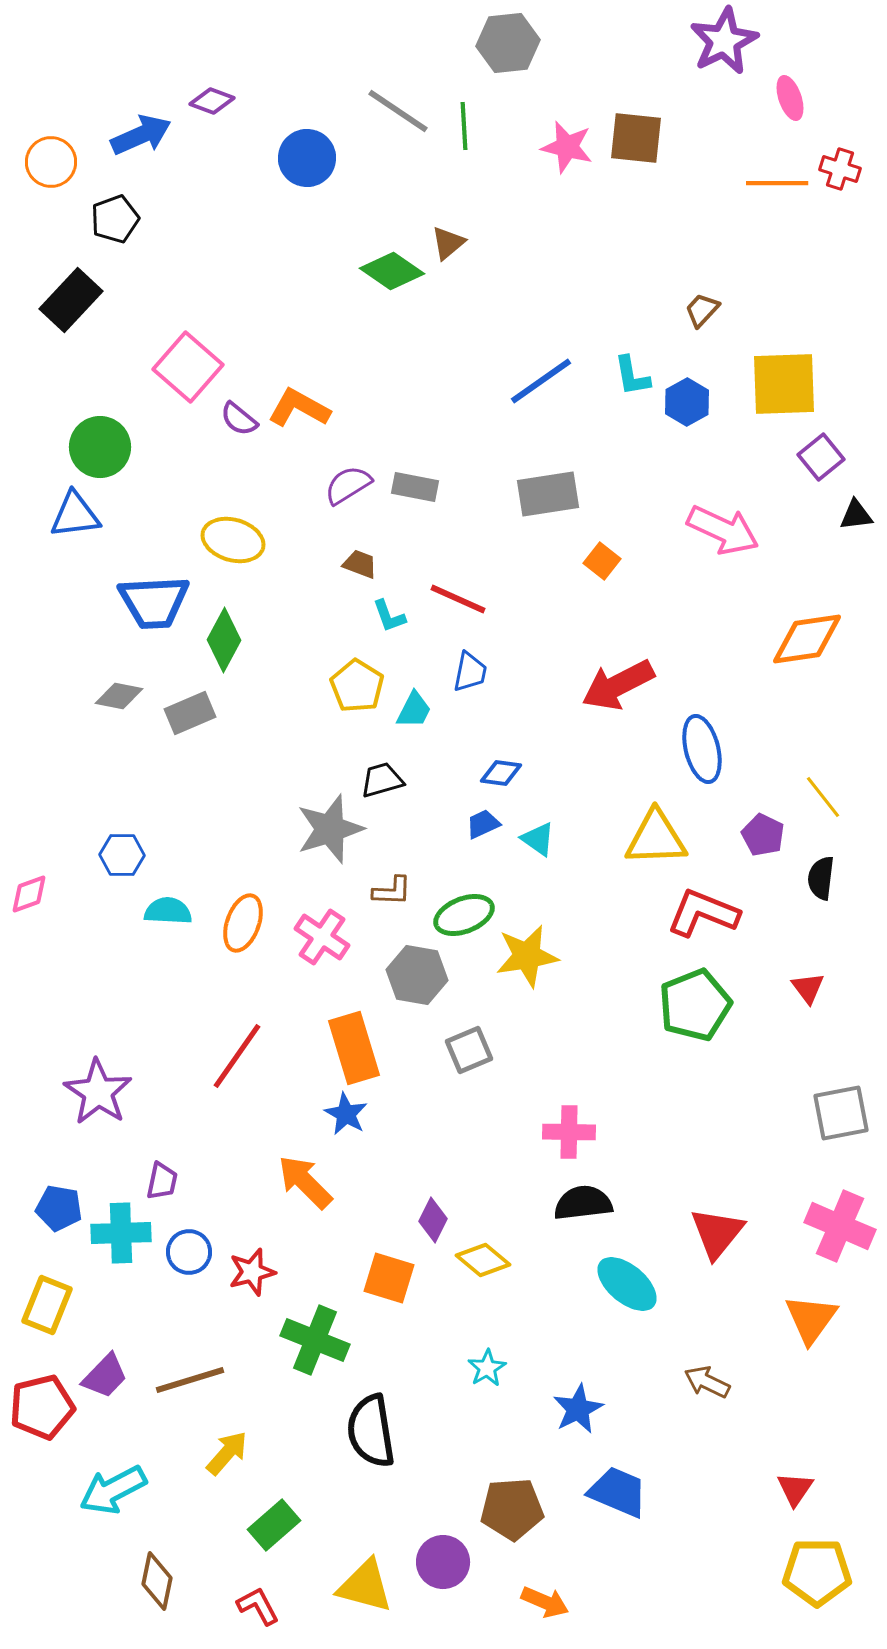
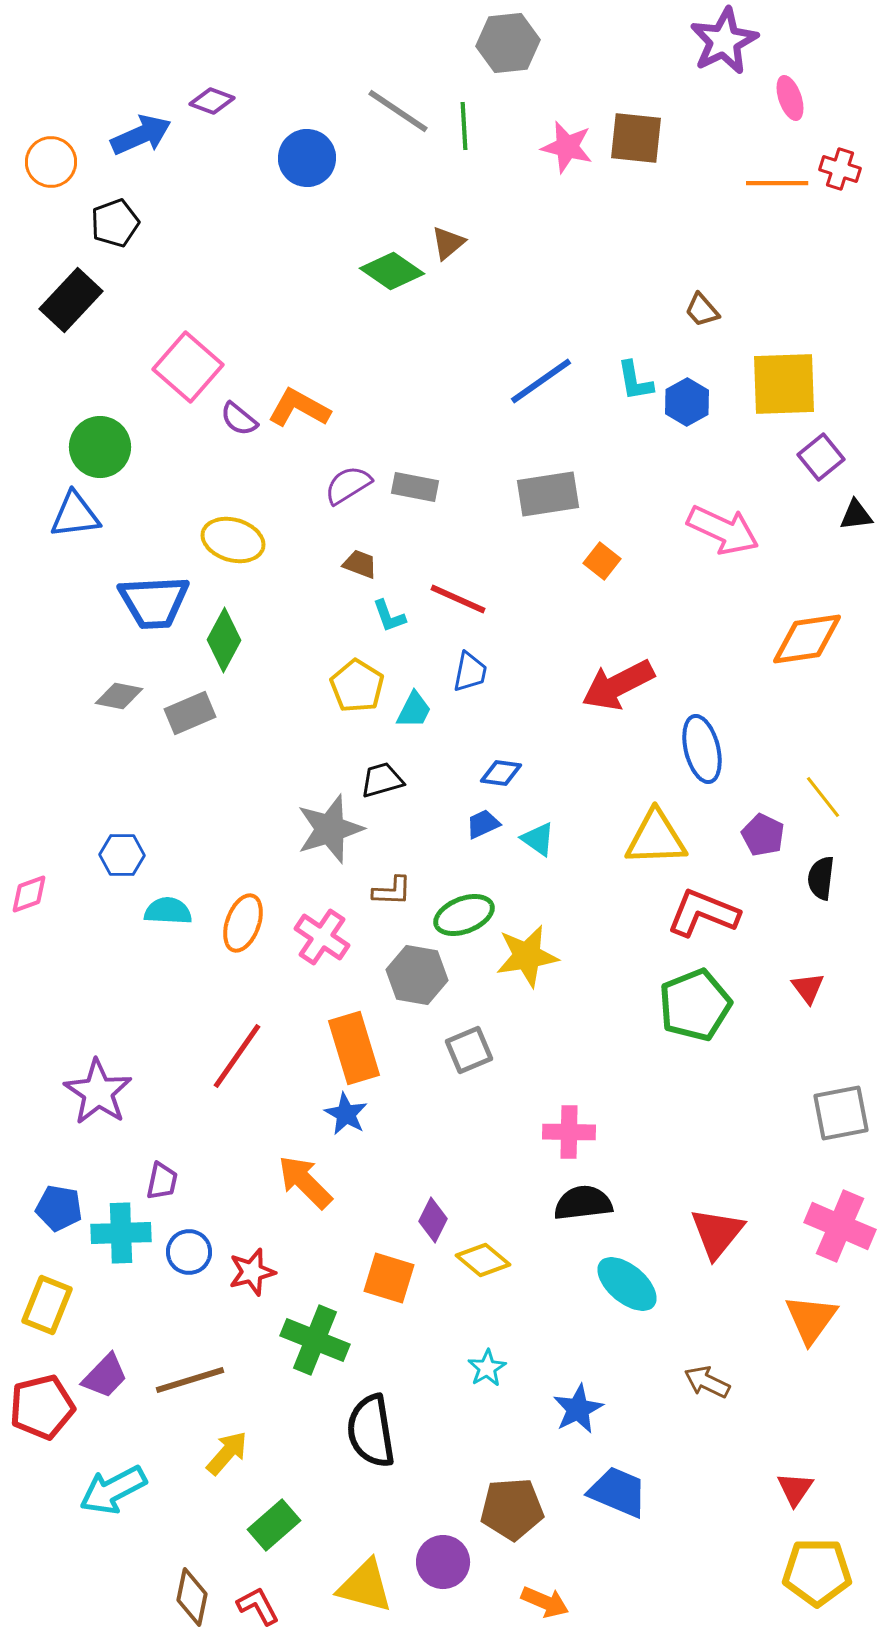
black pentagon at (115, 219): moved 4 px down
brown trapezoid at (702, 310): rotated 84 degrees counterclockwise
cyan L-shape at (632, 376): moved 3 px right, 5 px down
brown diamond at (157, 1581): moved 35 px right, 16 px down
